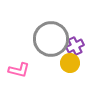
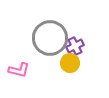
gray circle: moved 1 px left, 1 px up
